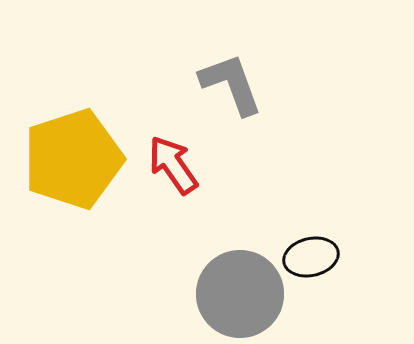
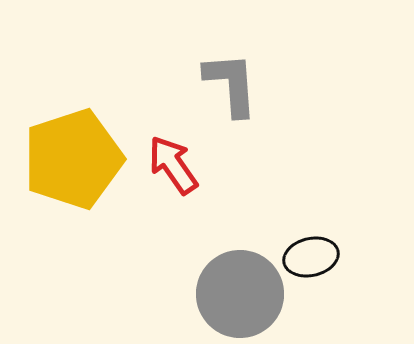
gray L-shape: rotated 16 degrees clockwise
